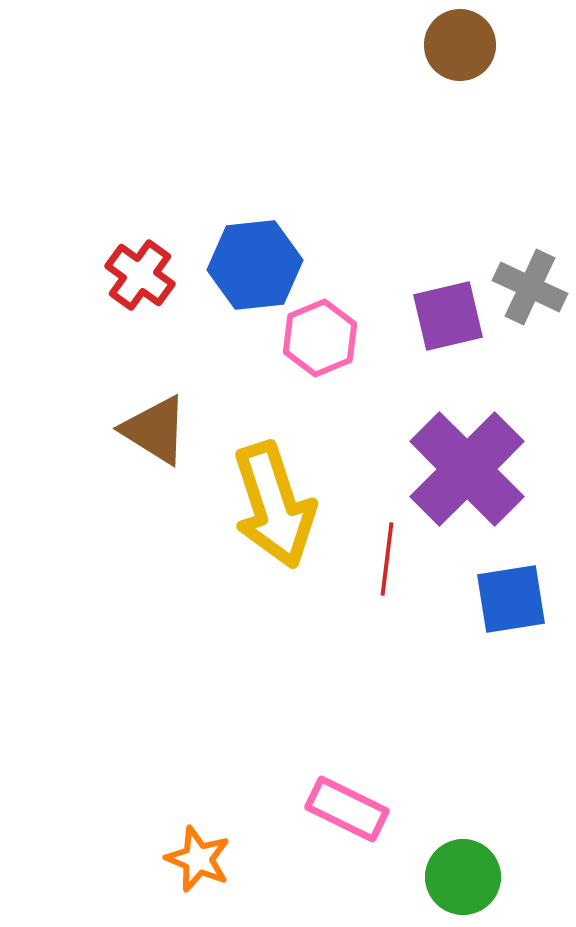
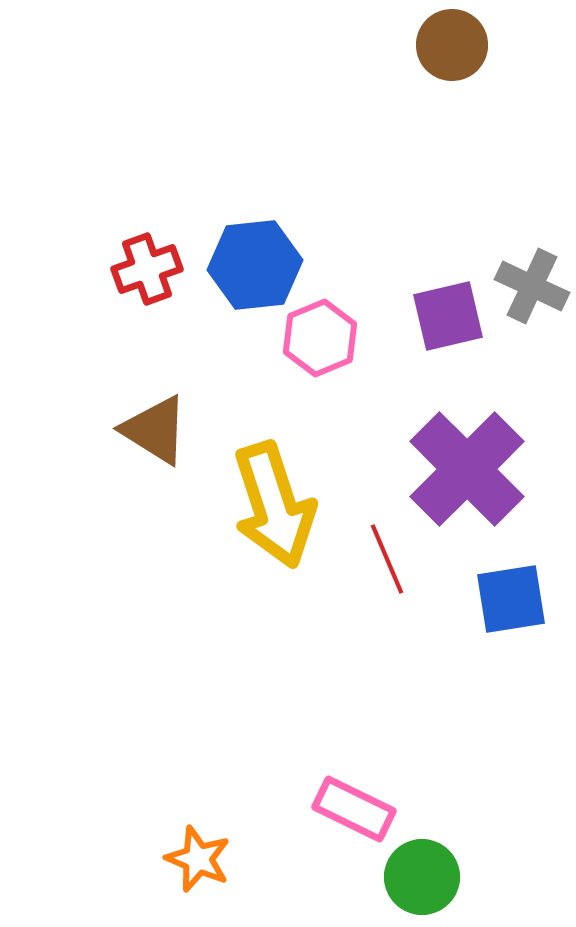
brown circle: moved 8 px left
red cross: moved 7 px right, 6 px up; rotated 34 degrees clockwise
gray cross: moved 2 px right, 1 px up
red line: rotated 30 degrees counterclockwise
pink rectangle: moved 7 px right
green circle: moved 41 px left
